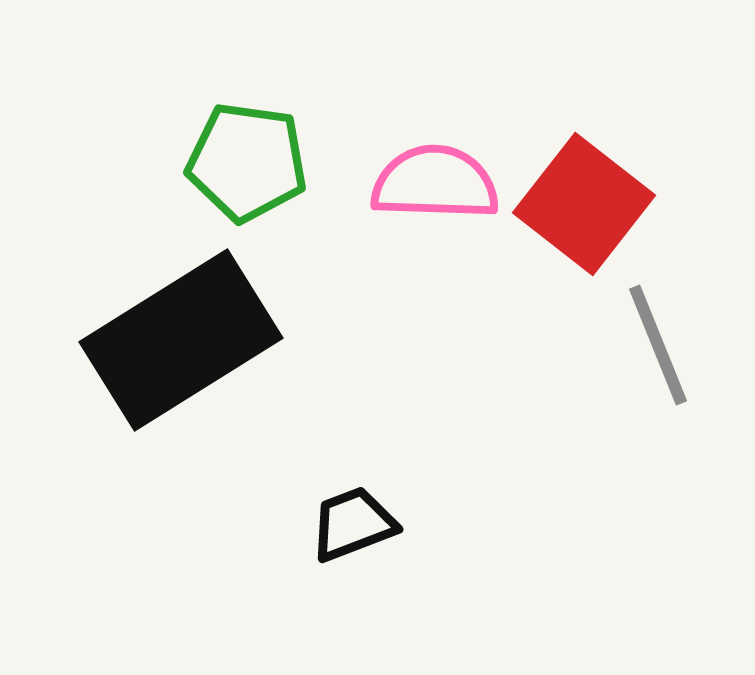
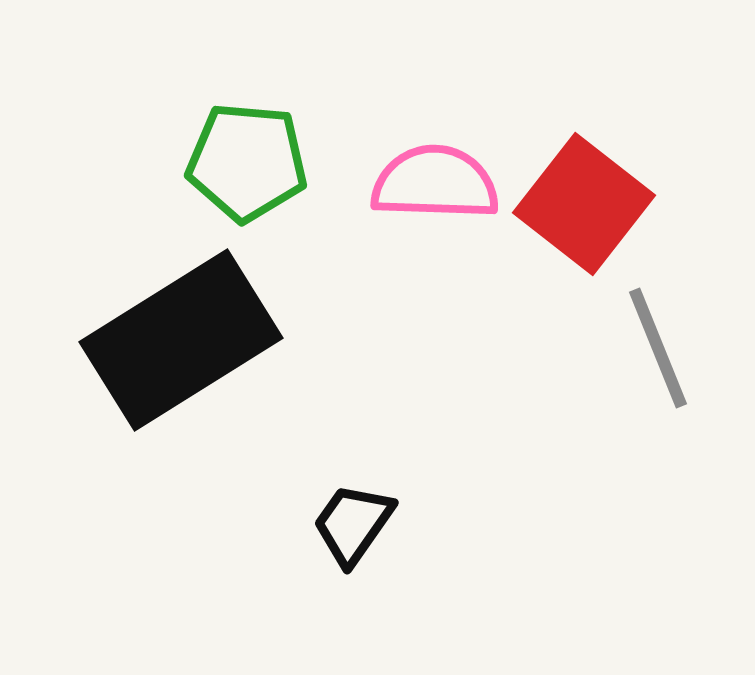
green pentagon: rotated 3 degrees counterclockwise
gray line: moved 3 px down
black trapezoid: rotated 34 degrees counterclockwise
